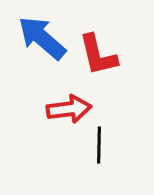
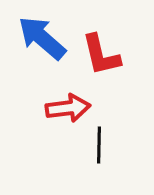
red L-shape: moved 3 px right
red arrow: moved 1 px left, 1 px up
